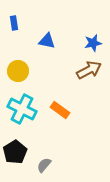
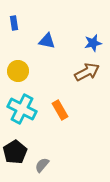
brown arrow: moved 2 px left, 2 px down
orange rectangle: rotated 24 degrees clockwise
gray semicircle: moved 2 px left
